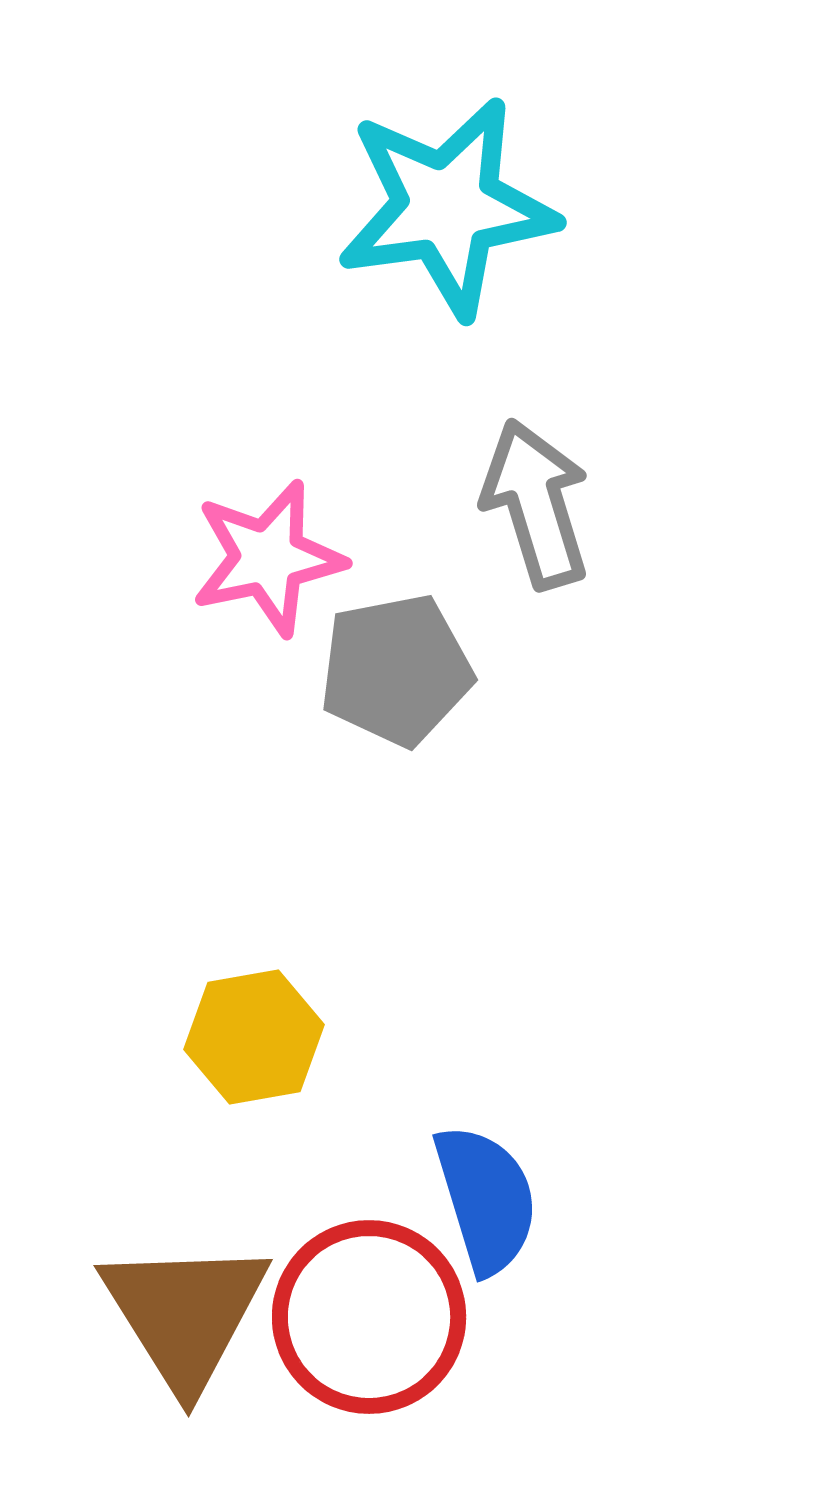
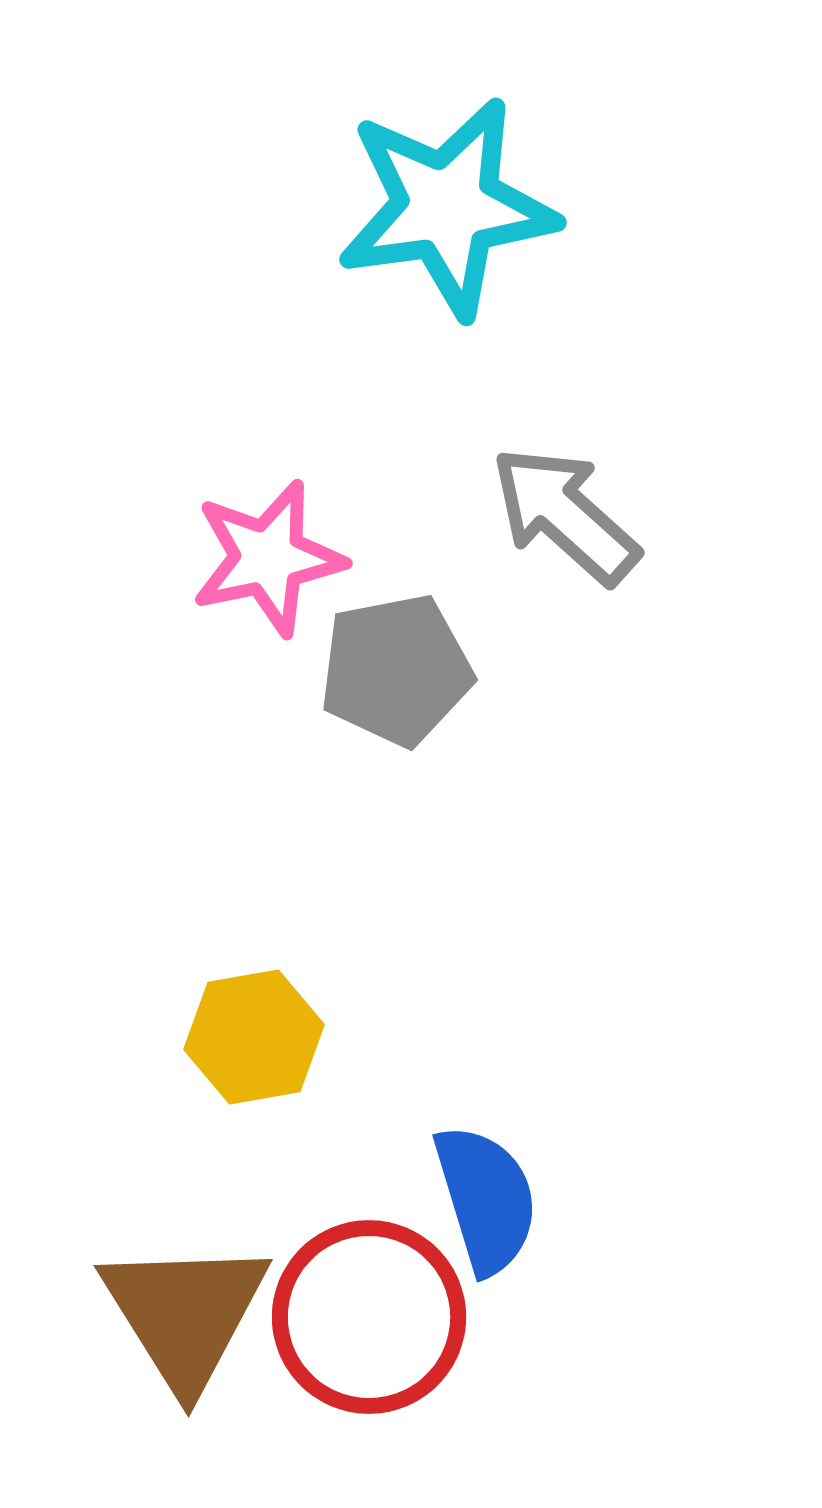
gray arrow: moved 29 px right, 11 px down; rotated 31 degrees counterclockwise
